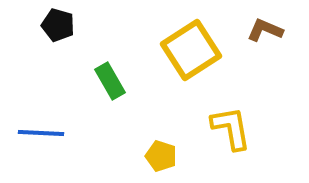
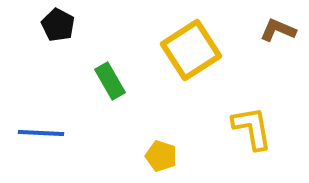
black pentagon: rotated 12 degrees clockwise
brown L-shape: moved 13 px right
yellow L-shape: moved 21 px right
